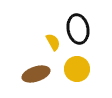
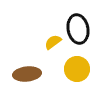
yellow semicircle: rotated 96 degrees counterclockwise
brown ellipse: moved 9 px left; rotated 12 degrees clockwise
